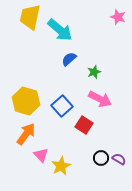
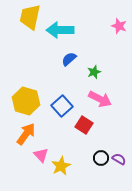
pink star: moved 1 px right, 9 px down
cyan arrow: rotated 140 degrees clockwise
